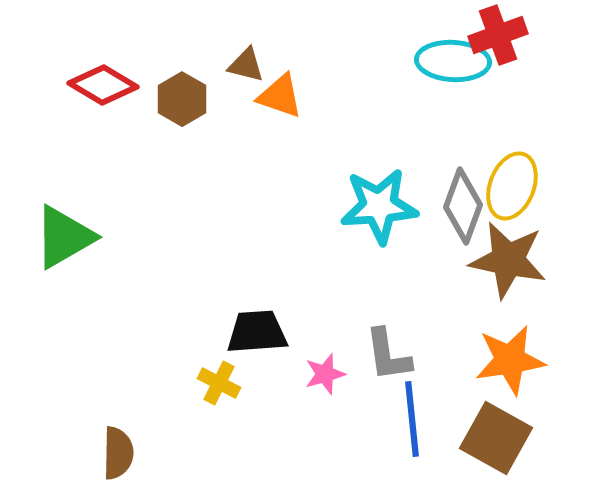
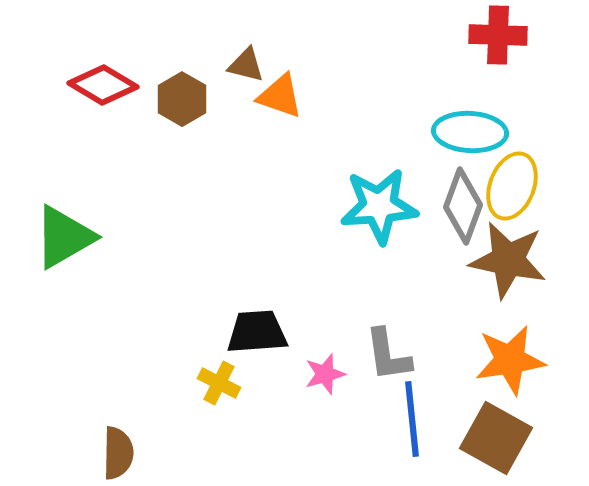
red cross: rotated 22 degrees clockwise
cyan ellipse: moved 17 px right, 71 px down
